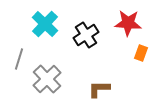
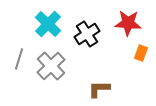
cyan cross: moved 3 px right
black cross: moved 1 px right, 1 px up
gray cross: moved 4 px right, 13 px up
